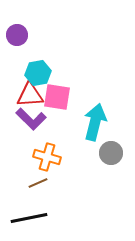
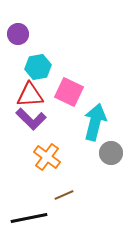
purple circle: moved 1 px right, 1 px up
cyan hexagon: moved 6 px up
pink square: moved 12 px right, 5 px up; rotated 16 degrees clockwise
orange cross: rotated 20 degrees clockwise
brown line: moved 26 px right, 12 px down
